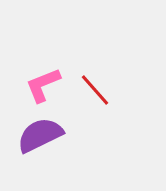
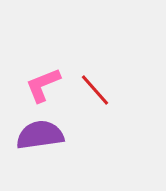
purple semicircle: rotated 18 degrees clockwise
